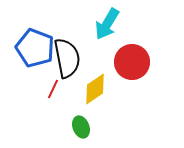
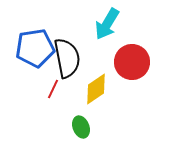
blue pentagon: rotated 30 degrees counterclockwise
yellow diamond: moved 1 px right
